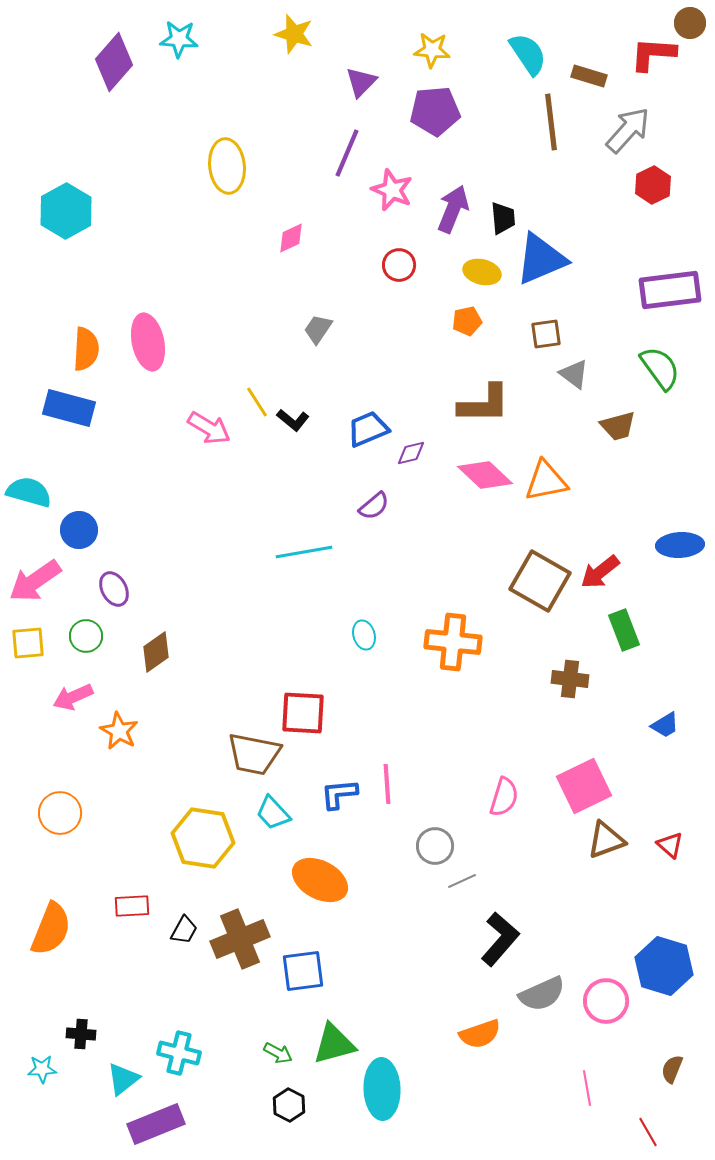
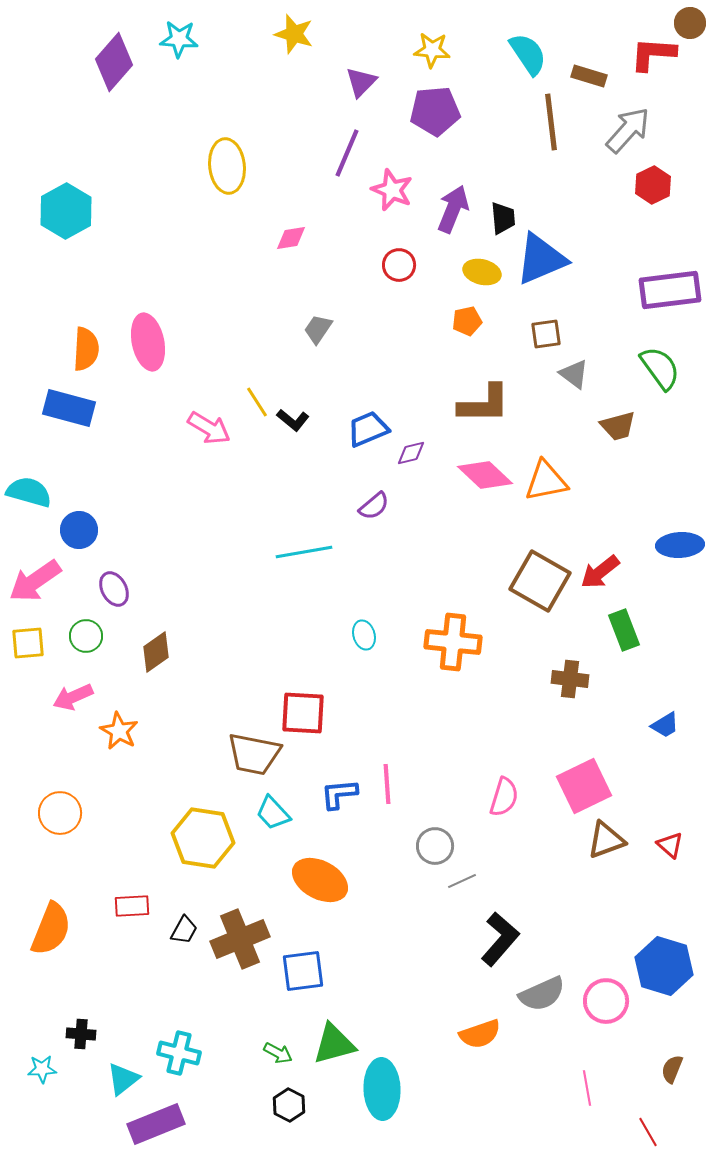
pink diamond at (291, 238): rotated 16 degrees clockwise
